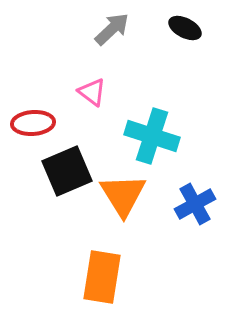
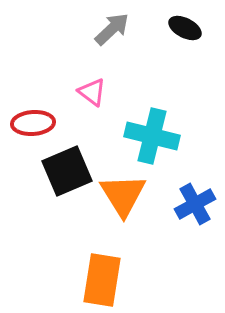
cyan cross: rotated 4 degrees counterclockwise
orange rectangle: moved 3 px down
